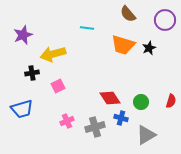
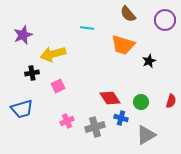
black star: moved 13 px down
